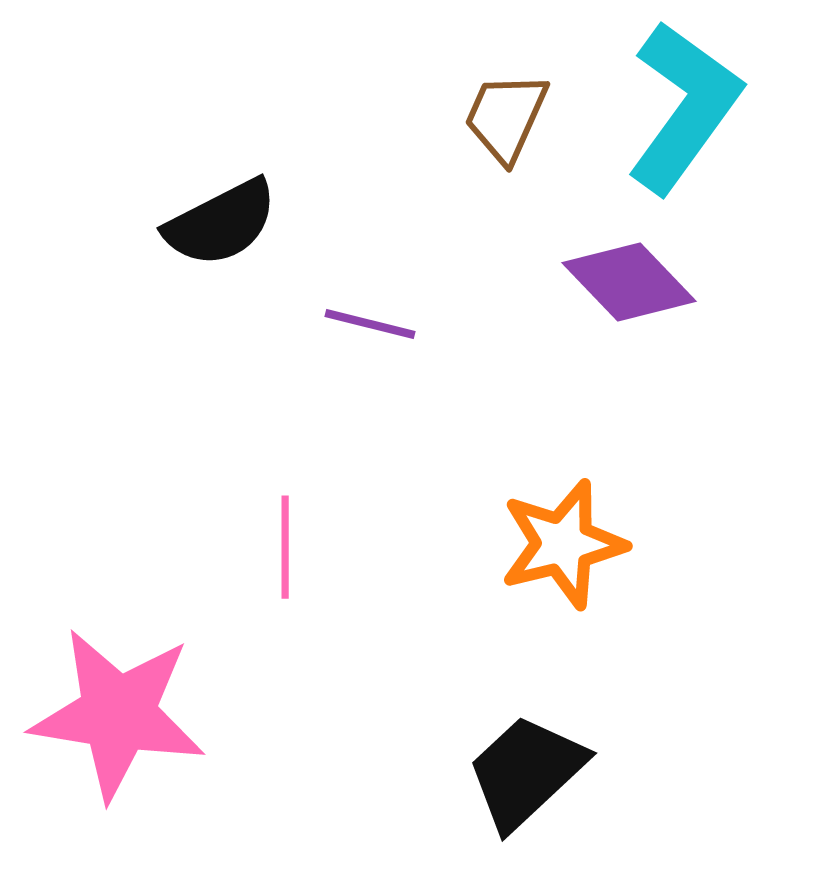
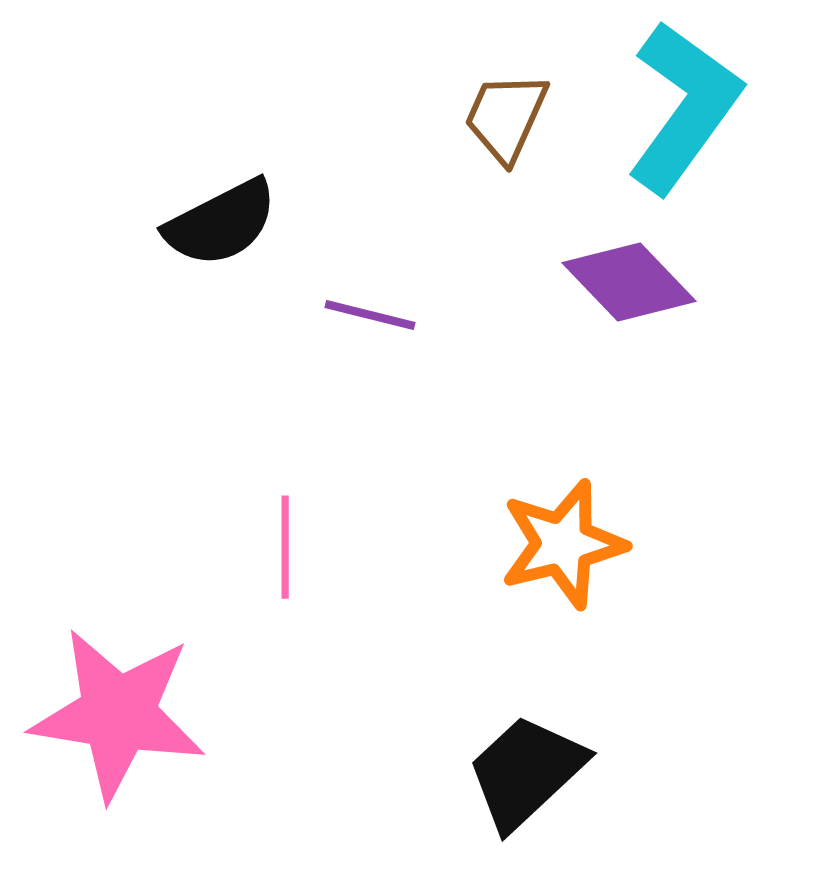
purple line: moved 9 px up
